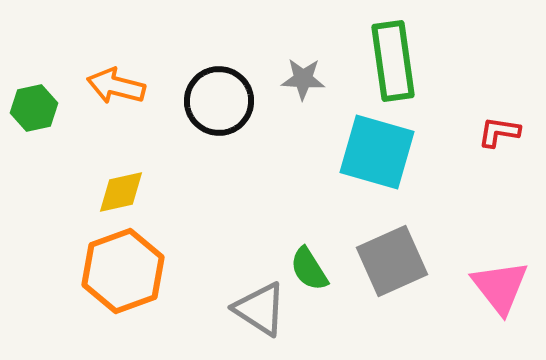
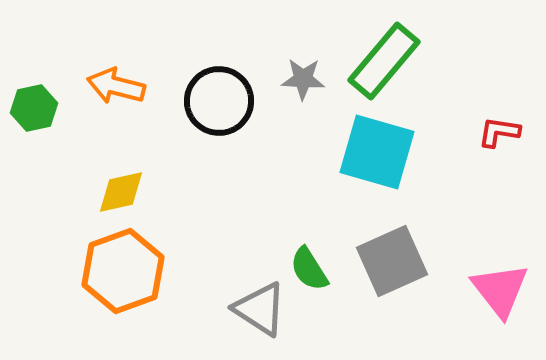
green rectangle: moved 9 px left; rotated 48 degrees clockwise
pink triangle: moved 3 px down
